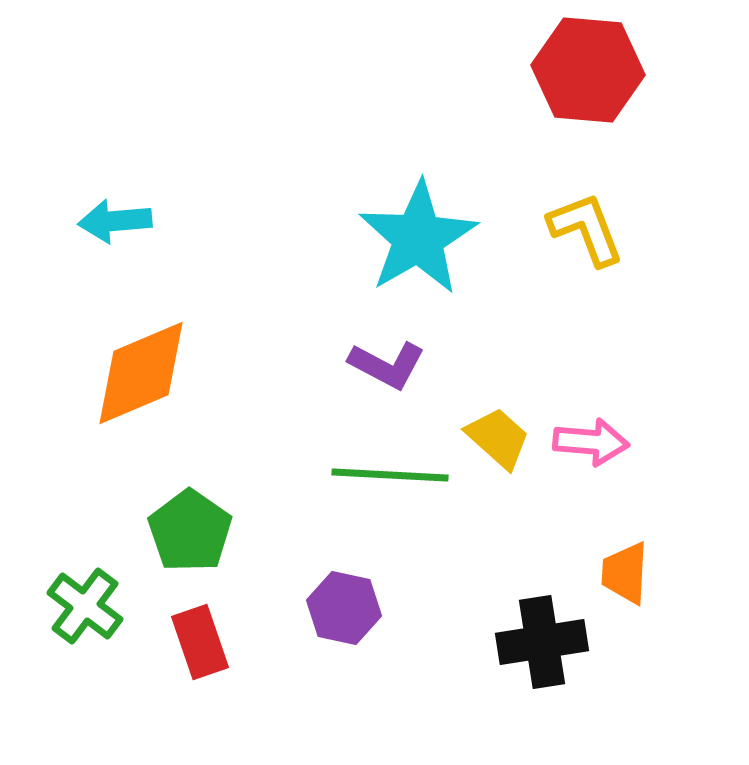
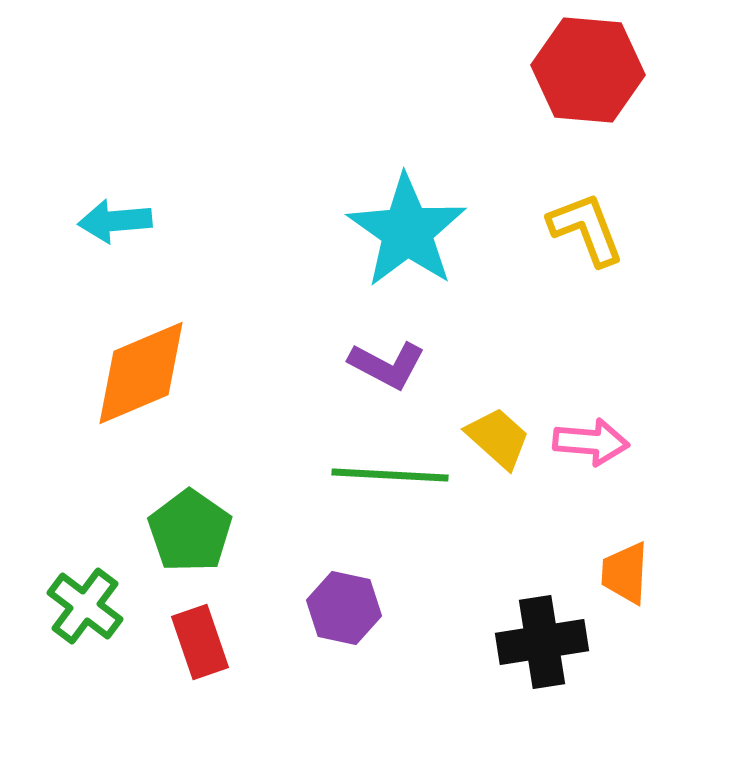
cyan star: moved 11 px left, 7 px up; rotated 7 degrees counterclockwise
